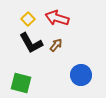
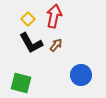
red arrow: moved 3 px left, 2 px up; rotated 85 degrees clockwise
